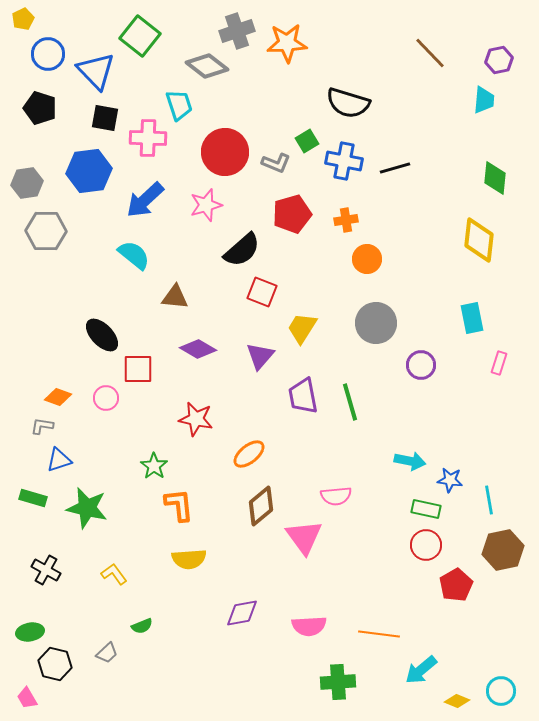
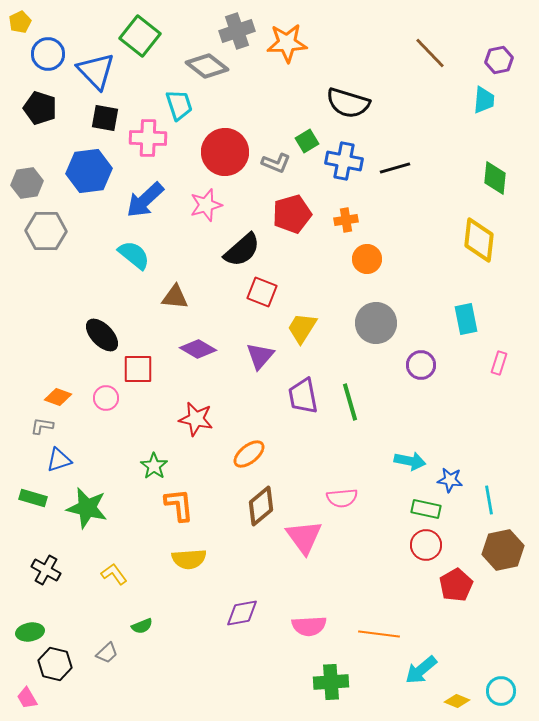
yellow pentagon at (23, 19): moved 3 px left, 3 px down
cyan rectangle at (472, 318): moved 6 px left, 1 px down
pink semicircle at (336, 496): moved 6 px right, 2 px down
green cross at (338, 682): moved 7 px left
